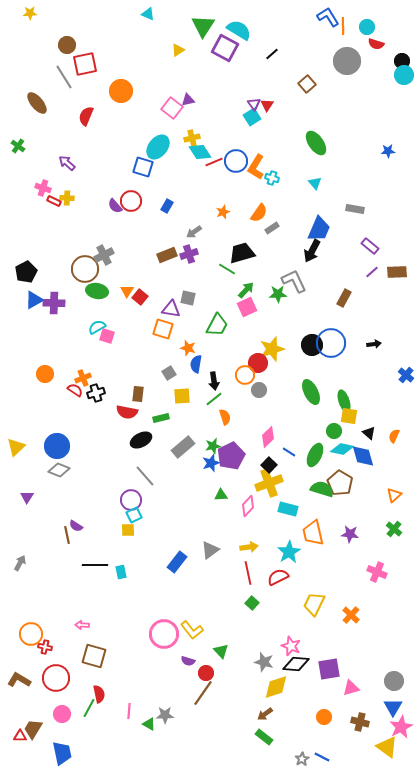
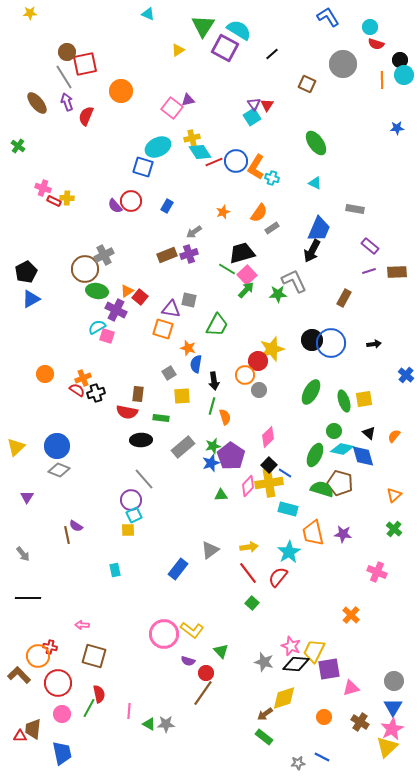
orange line at (343, 26): moved 39 px right, 54 px down
cyan circle at (367, 27): moved 3 px right
brown circle at (67, 45): moved 7 px down
gray circle at (347, 61): moved 4 px left, 3 px down
black circle at (402, 61): moved 2 px left, 1 px up
brown square at (307, 84): rotated 24 degrees counterclockwise
cyan ellipse at (158, 147): rotated 25 degrees clockwise
blue star at (388, 151): moved 9 px right, 23 px up
purple arrow at (67, 163): moved 61 px up; rotated 30 degrees clockwise
cyan triangle at (315, 183): rotated 24 degrees counterclockwise
purple line at (372, 272): moved 3 px left, 1 px up; rotated 24 degrees clockwise
orange triangle at (127, 291): rotated 24 degrees clockwise
gray square at (188, 298): moved 1 px right, 2 px down
blue triangle at (34, 300): moved 3 px left, 1 px up
purple cross at (54, 303): moved 62 px right, 7 px down; rotated 25 degrees clockwise
pink square at (247, 307): moved 32 px up; rotated 18 degrees counterclockwise
black circle at (312, 345): moved 5 px up
red circle at (258, 363): moved 2 px up
red semicircle at (75, 390): moved 2 px right
green ellipse at (311, 392): rotated 55 degrees clockwise
green line at (214, 399): moved 2 px left, 7 px down; rotated 36 degrees counterclockwise
yellow square at (349, 416): moved 15 px right, 17 px up; rotated 18 degrees counterclockwise
green rectangle at (161, 418): rotated 21 degrees clockwise
orange semicircle at (394, 436): rotated 16 degrees clockwise
black ellipse at (141, 440): rotated 25 degrees clockwise
blue line at (289, 452): moved 4 px left, 21 px down
purple pentagon at (231, 456): rotated 12 degrees counterclockwise
gray line at (145, 476): moved 1 px left, 3 px down
yellow cross at (269, 483): rotated 12 degrees clockwise
brown pentagon at (340, 483): rotated 15 degrees counterclockwise
pink diamond at (248, 506): moved 20 px up
purple star at (350, 534): moved 7 px left
blue rectangle at (177, 562): moved 1 px right, 7 px down
gray arrow at (20, 563): moved 3 px right, 9 px up; rotated 112 degrees clockwise
black line at (95, 565): moved 67 px left, 33 px down
cyan rectangle at (121, 572): moved 6 px left, 2 px up
red line at (248, 573): rotated 25 degrees counterclockwise
red semicircle at (278, 577): rotated 25 degrees counterclockwise
yellow trapezoid at (314, 604): moved 47 px down
yellow L-shape at (192, 630): rotated 15 degrees counterclockwise
orange circle at (31, 634): moved 7 px right, 22 px down
red cross at (45, 647): moved 5 px right
red circle at (56, 678): moved 2 px right, 5 px down
brown L-shape at (19, 680): moved 5 px up; rotated 15 degrees clockwise
yellow diamond at (276, 687): moved 8 px right, 11 px down
gray star at (165, 715): moved 1 px right, 9 px down
brown cross at (360, 722): rotated 18 degrees clockwise
pink star at (401, 727): moved 9 px left, 2 px down
brown trapezoid at (33, 729): rotated 25 degrees counterclockwise
yellow triangle at (387, 747): rotated 40 degrees clockwise
gray star at (302, 759): moved 4 px left, 4 px down; rotated 24 degrees clockwise
